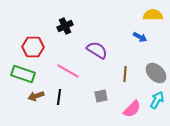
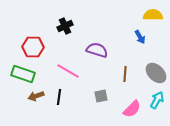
blue arrow: rotated 32 degrees clockwise
purple semicircle: rotated 15 degrees counterclockwise
